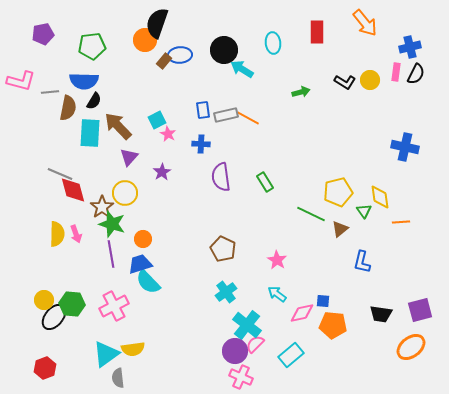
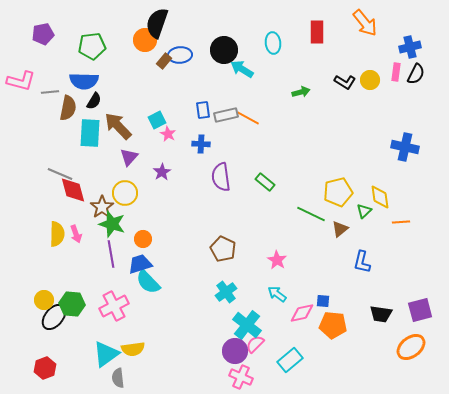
green rectangle at (265, 182): rotated 18 degrees counterclockwise
green triangle at (364, 211): rotated 21 degrees clockwise
cyan rectangle at (291, 355): moved 1 px left, 5 px down
